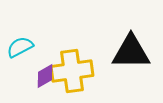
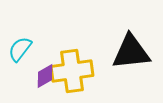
cyan semicircle: moved 2 px down; rotated 24 degrees counterclockwise
black triangle: rotated 6 degrees counterclockwise
